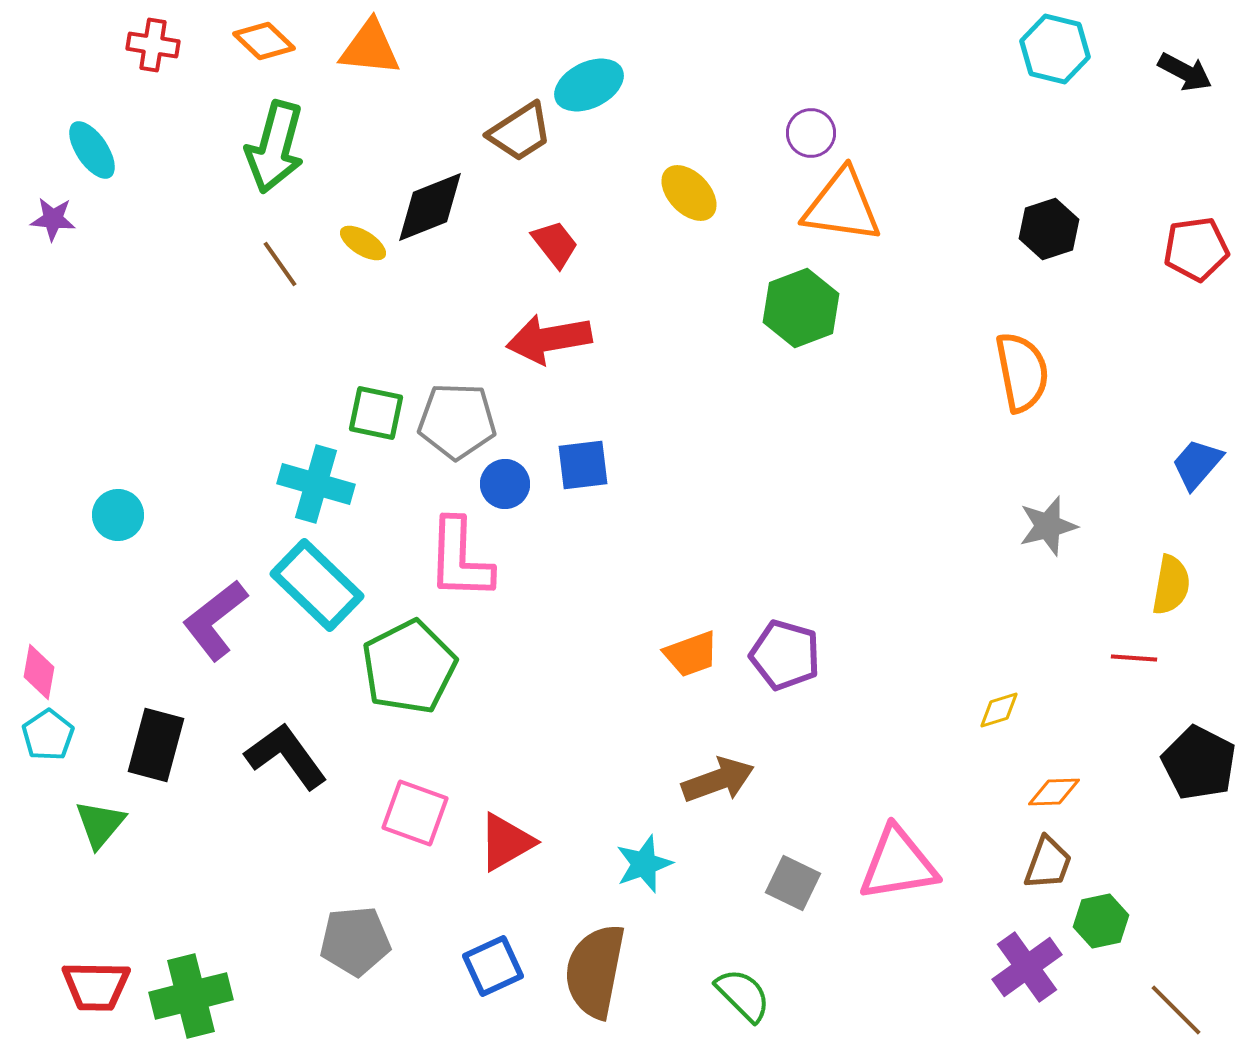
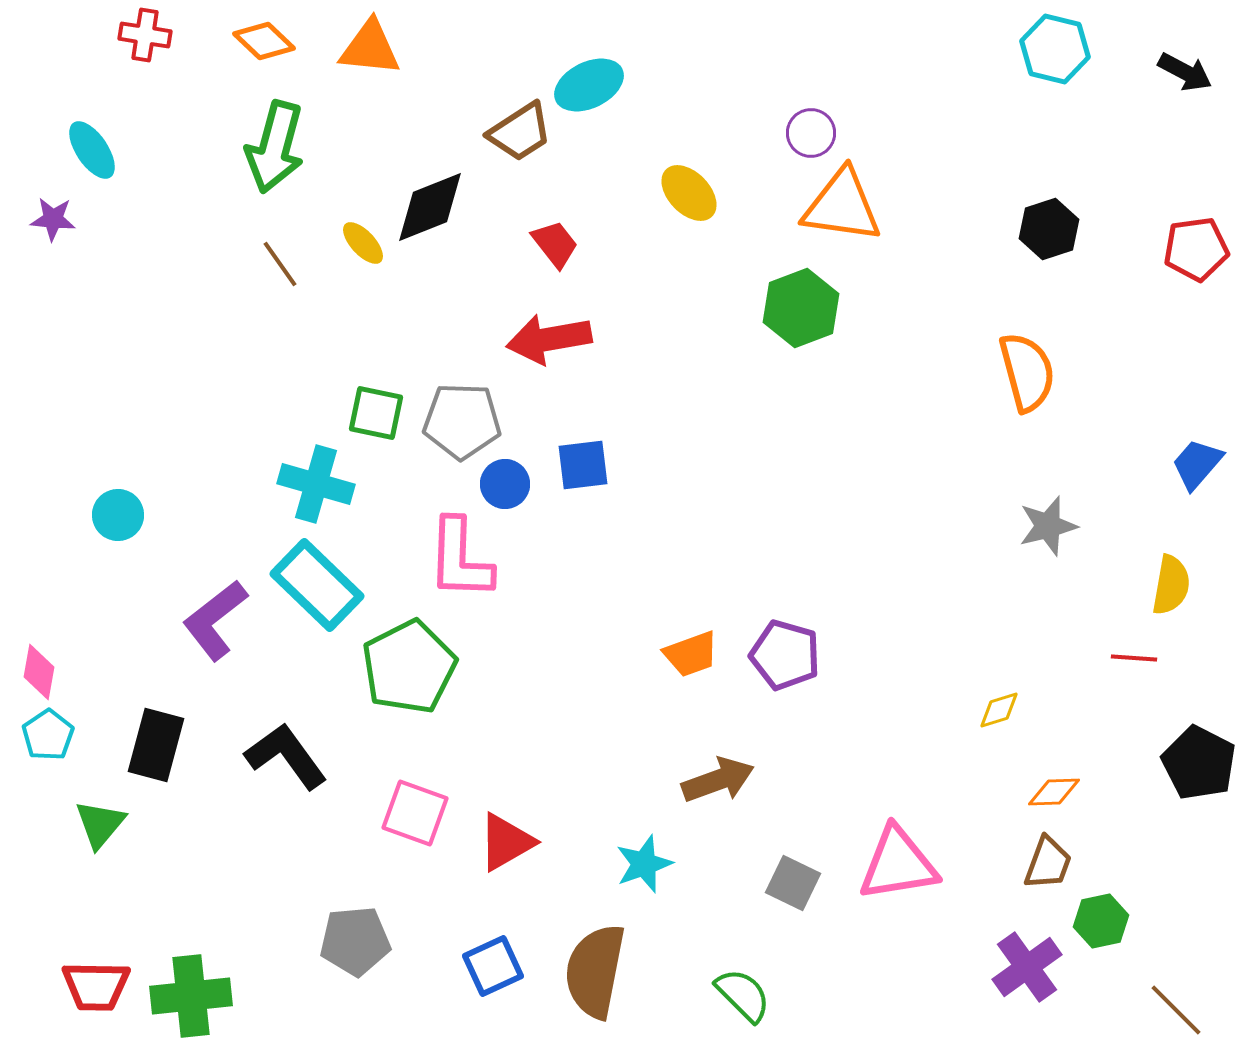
red cross at (153, 45): moved 8 px left, 10 px up
yellow ellipse at (363, 243): rotated 15 degrees clockwise
orange semicircle at (1022, 372): moved 5 px right; rotated 4 degrees counterclockwise
gray pentagon at (457, 421): moved 5 px right
green cross at (191, 996): rotated 8 degrees clockwise
